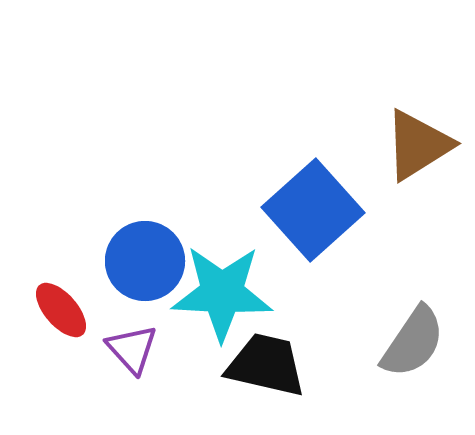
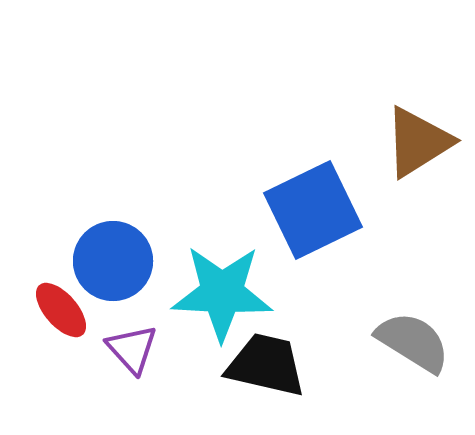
brown triangle: moved 3 px up
blue square: rotated 16 degrees clockwise
blue circle: moved 32 px left
gray semicircle: rotated 92 degrees counterclockwise
